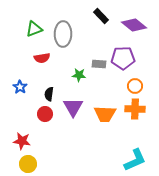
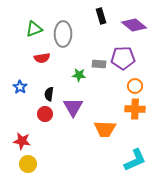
black rectangle: rotated 28 degrees clockwise
orange trapezoid: moved 15 px down
